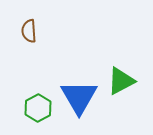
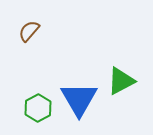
brown semicircle: rotated 45 degrees clockwise
blue triangle: moved 2 px down
